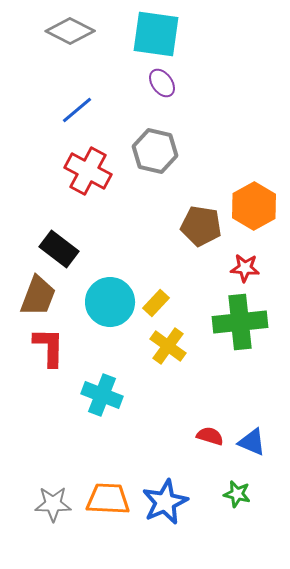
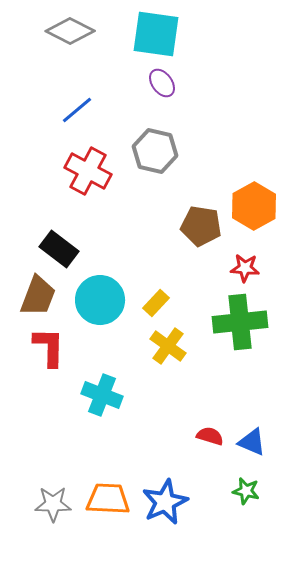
cyan circle: moved 10 px left, 2 px up
green star: moved 9 px right, 3 px up
